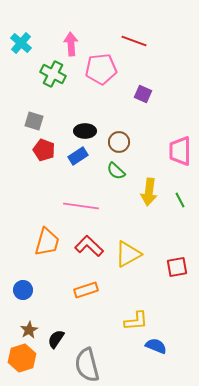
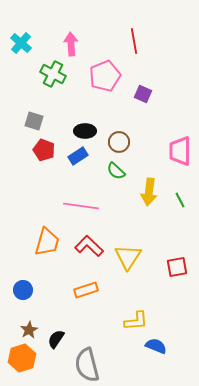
red line: rotated 60 degrees clockwise
pink pentagon: moved 4 px right, 7 px down; rotated 16 degrees counterclockwise
yellow triangle: moved 3 px down; rotated 28 degrees counterclockwise
